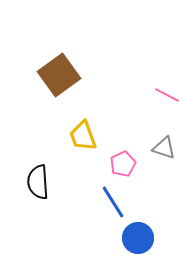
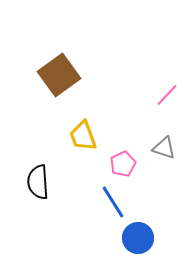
pink line: rotated 75 degrees counterclockwise
